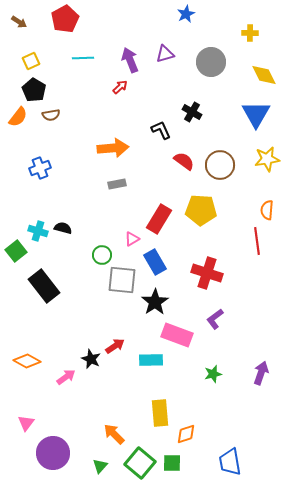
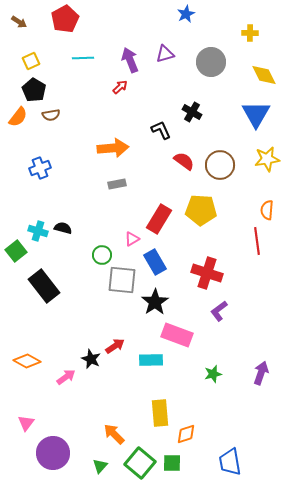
purple L-shape at (215, 319): moved 4 px right, 8 px up
